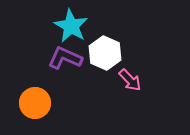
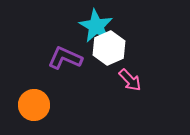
cyan star: moved 25 px right
white hexagon: moved 4 px right, 5 px up; rotated 12 degrees clockwise
orange circle: moved 1 px left, 2 px down
